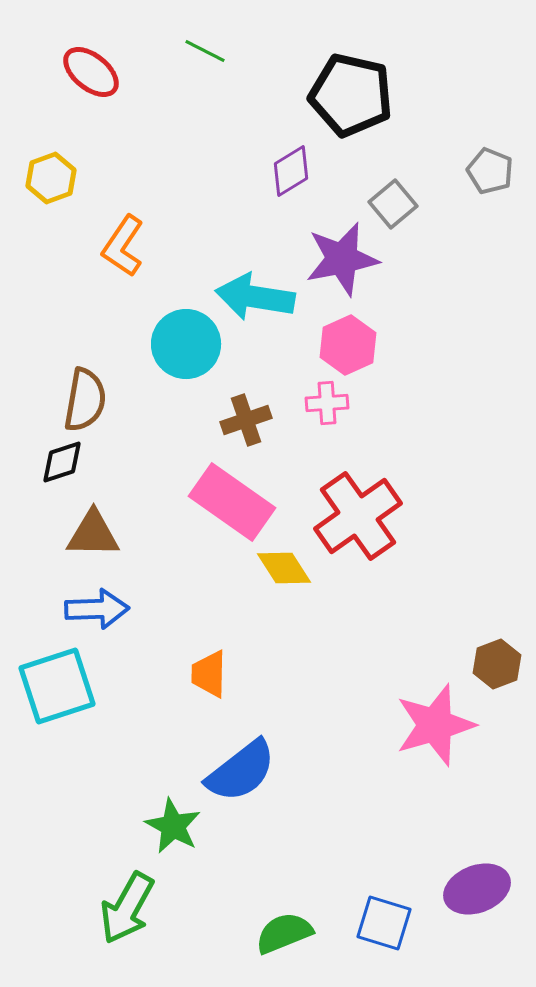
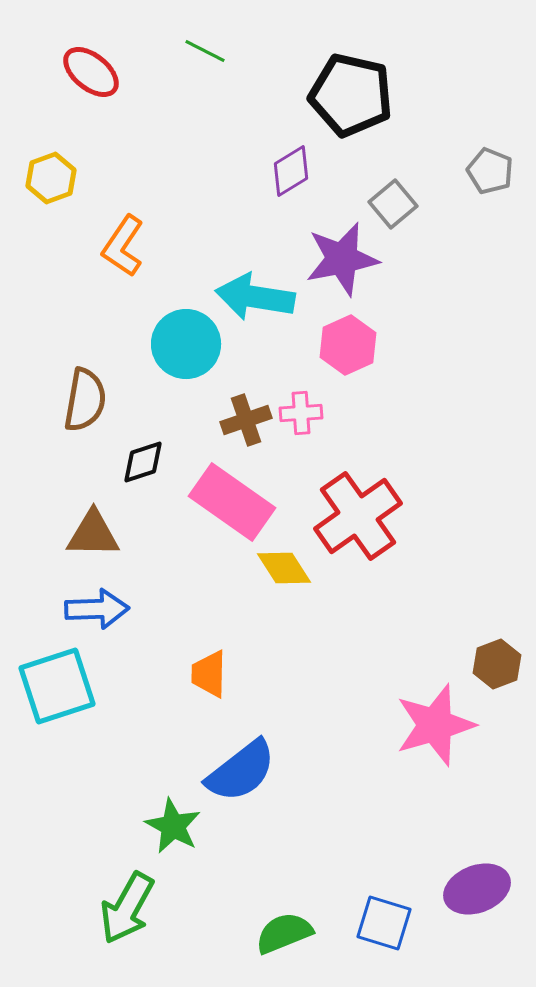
pink cross: moved 26 px left, 10 px down
black diamond: moved 81 px right
